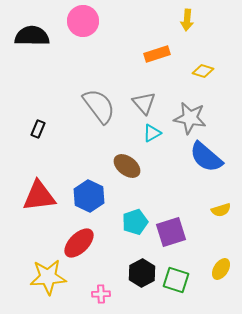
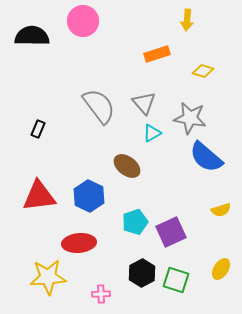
purple square: rotated 8 degrees counterclockwise
red ellipse: rotated 40 degrees clockwise
